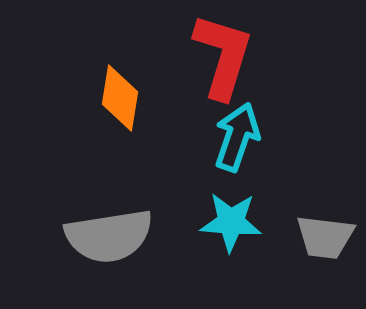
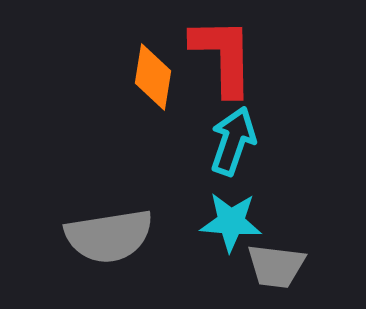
red L-shape: rotated 18 degrees counterclockwise
orange diamond: moved 33 px right, 21 px up
cyan arrow: moved 4 px left, 4 px down
gray trapezoid: moved 49 px left, 29 px down
